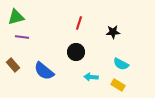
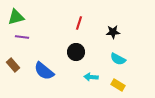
cyan semicircle: moved 3 px left, 5 px up
